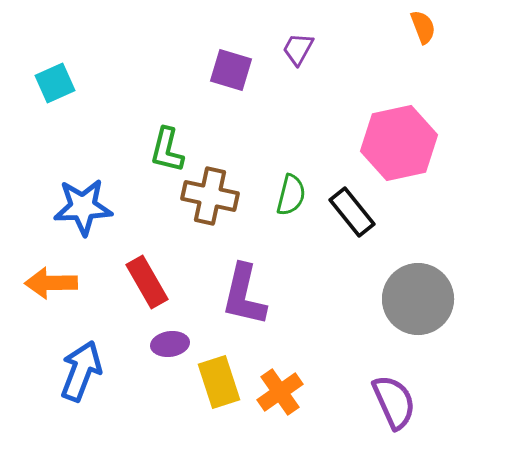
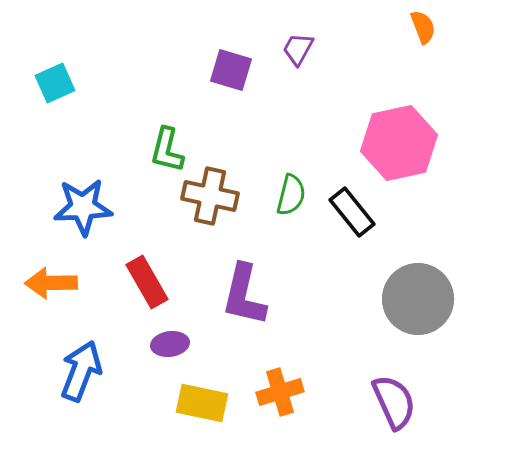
yellow rectangle: moved 17 px left, 21 px down; rotated 60 degrees counterclockwise
orange cross: rotated 18 degrees clockwise
